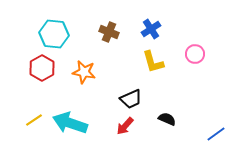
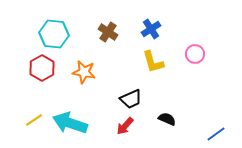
brown cross: moved 1 px left; rotated 12 degrees clockwise
